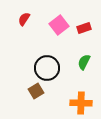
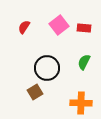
red semicircle: moved 8 px down
red rectangle: rotated 24 degrees clockwise
brown square: moved 1 px left, 1 px down
